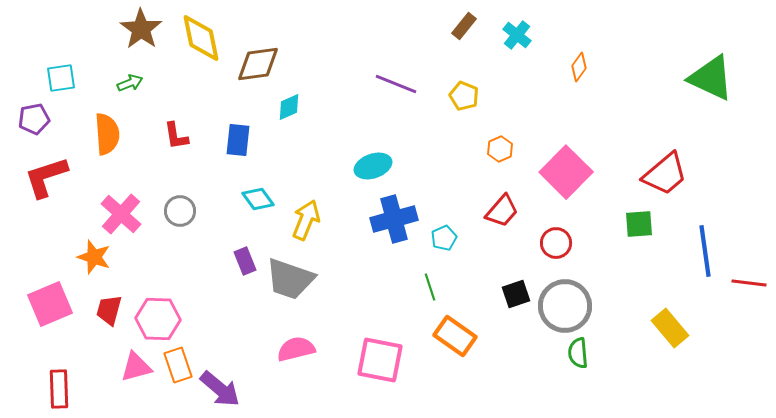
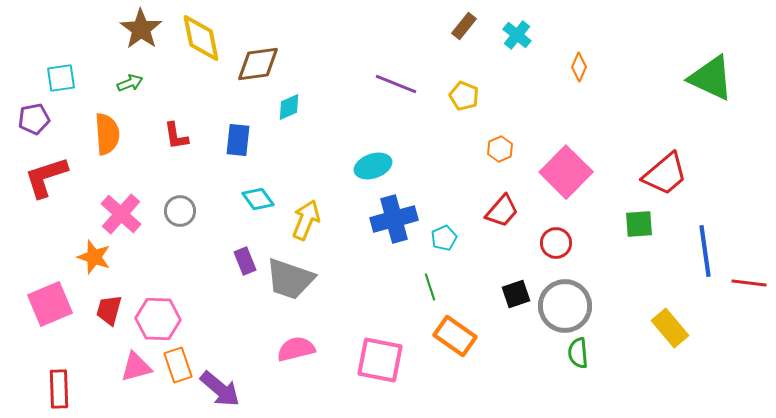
orange diamond at (579, 67): rotated 12 degrees counterclockwise
